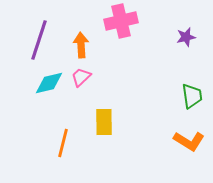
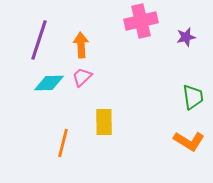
pink cross: moved 20 px right
pink trapezoid: moved 1 px right
cyan diamond: rotated 12 degrees clockwise
green trapezoid: moved 1 px right, 1 px down
